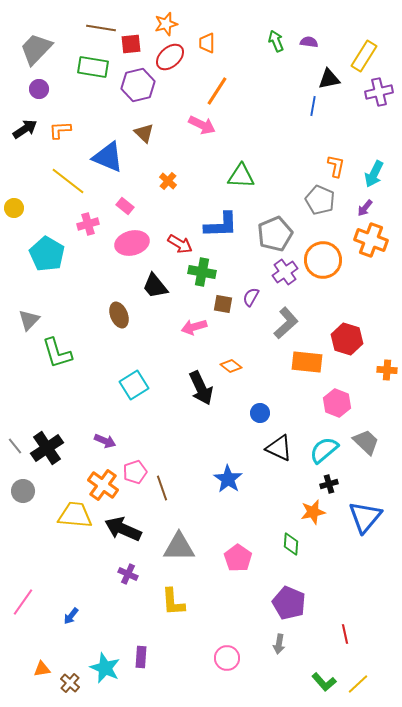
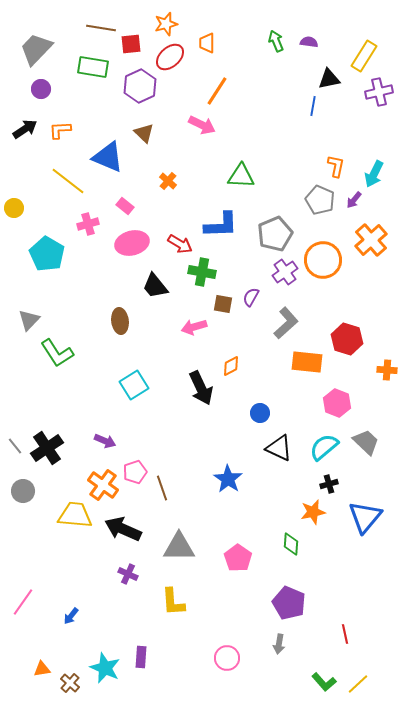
purple hexagon at (138, 85): moved 2 px right, 1 px down; rotated 12 degrees counterclockwise
purple circle at (39, 89): moved 2 px right
purple arrow at (365, 208): moved 11 px left, 8 px up
orange cross at (371, 240): rotated 28 degrees clockwise
brown ellipse at (119, 315): moved 1 px right, 6 px down; rotated 15 degrees clockwise
green L-shape at (57, 353): rotated 16 degrees counterclockwise
orange diamond at (231, 366): rotated 65 degrees counterclockwise
cyan semicircle at (324, 450): moved 3 px up
